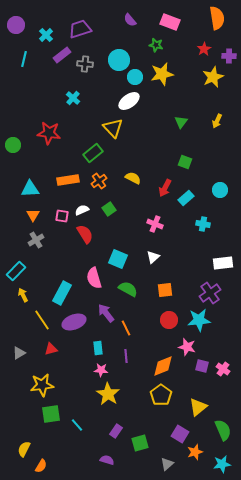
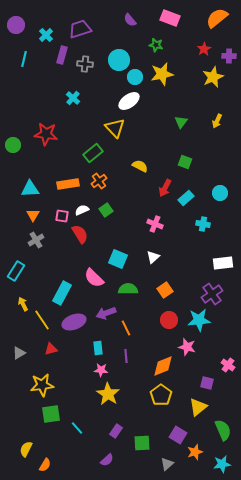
orange semicircle at (217, 18): rotated 120 degrees counterclockwise
pink rectangle at (170, 22): moved 4 px up
purple rectangle at (62, 55): rotated 36 degrees counterclockwise
yellow triangle at (113, 128): moved 2 px right
red star at (49, 133): moved 3 px left, 1 px down
yellow semicircle at (133, 178): moved 7 px right, 12 px up
orange rectangle at (68, 180): moved 4 px down
cyan circle at (220, 190): moved 3 px down
green square at (109, 209): moved 3 px left, 1 px down
red semicircle at (85, 234): moved 5 px left
cyan rectangle at (16, 271): rotated 12 degrees counterclockwise
pink semicircle at (94, 278): rotated 30 degrees counterclockwise
green semicircle at (128, 289): rotated 30 degrees counterclockwise
orange square at (165, 290): rotated 28 degrees counterclockwise
purple cross at (210, 293): moved 2 px right, 1 px down
yellow arrow at (23, 295): moved 9 px down
purple arrow at (106, 313): rotated 72 degrees counterclockwise
purple square at (202, 366): moved 5 px right, 17 px down
pink cross at (223, 369): moved 5 px right, 4 px up
cyan line at (77, 425): moved 3 px down
purple square at (180, 434): moved 2 px left, 1 px down
green square at (140, 443): moved 2 px right; rotated 12 degrees clockwise
yellow semicircle at (24, 449): moved 2 px right
purple semicircle at (107, 460): rotated 120 degrees clockwise
orange semicircle at (41, 466): moved 4 px right, 1 px up
